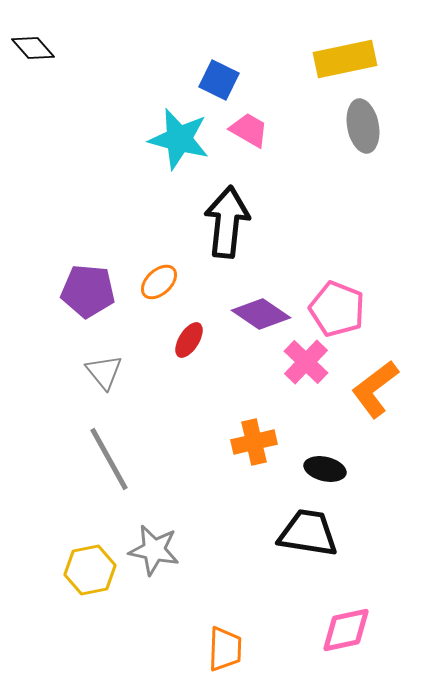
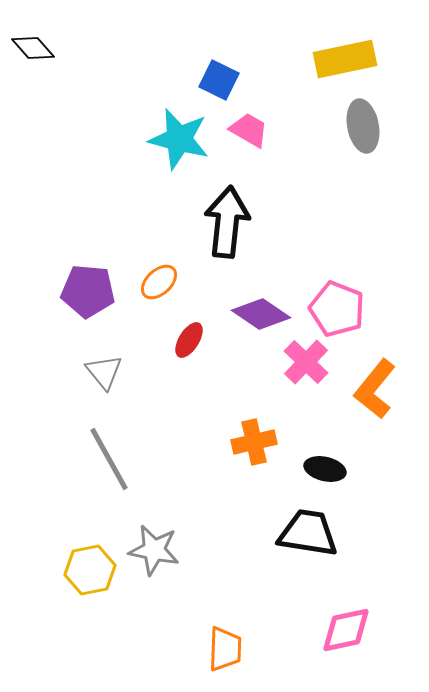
orange L-shape: rotated 14 degrees counterclockwise
